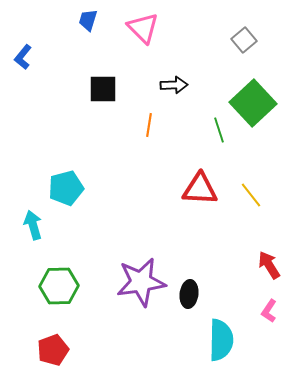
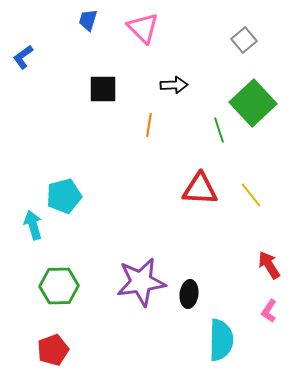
blue L-shape: rotated 15 degrees clockwise
cyan pentagon: moved 2 px left, 8 px down
